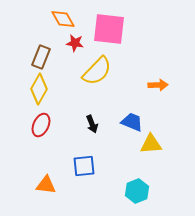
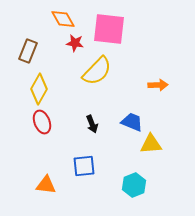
brown rectangle: moved 13 px left, 6 px up
red ellipse: moved 1 px right, 3 px up; rotated 45 degrees counterclockwise
cyan hexagon: moved 3 px left, 6 px up
